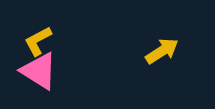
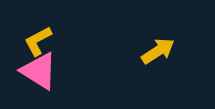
yellow arrow: moved 4 px left
